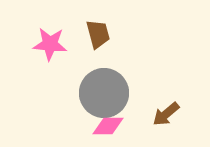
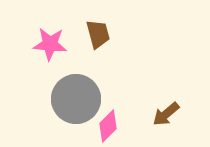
gray circle: moved 28 px left, 6 px down
pink diamond: rotated 44 degrees counterclockwise
